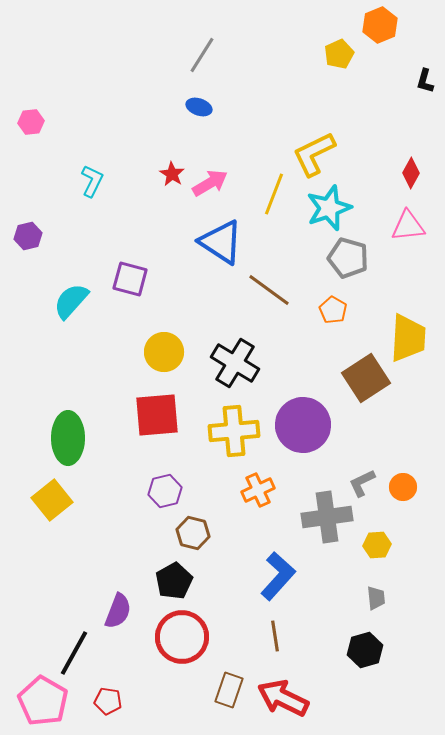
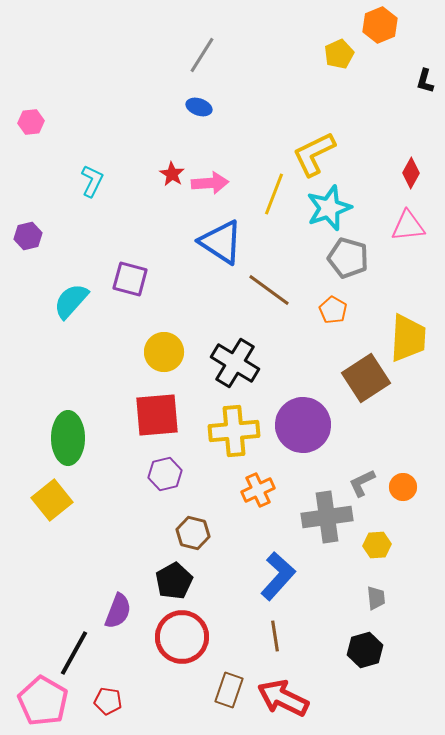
pink arrow at (210, 183): rotated 27 degrees clockwise
purple hexagon at (165, 491): moved 17 px up
